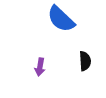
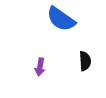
blue semicircle: rotated 8 degrees counterclockwise
